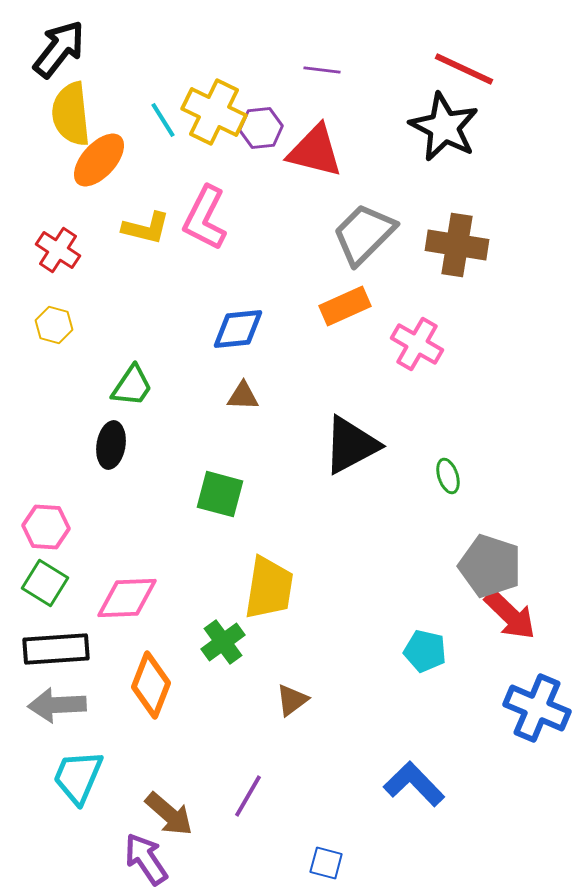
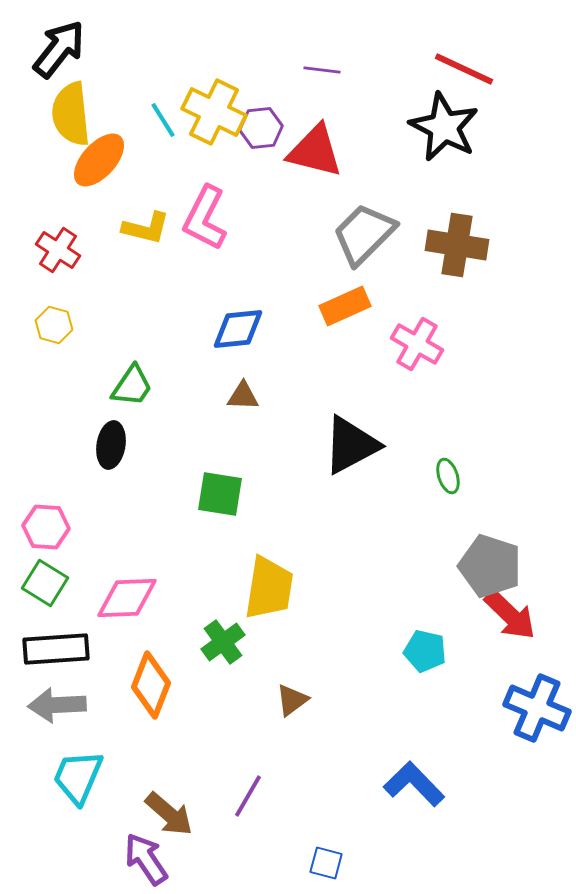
green square at (220, 494): rotated 6 degrees counterclockwise
